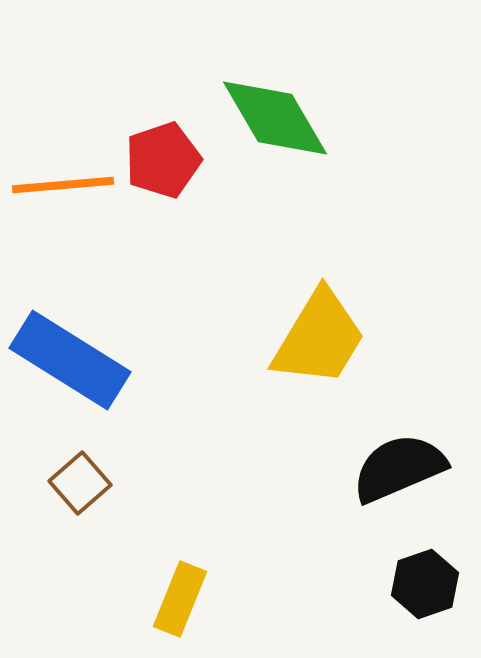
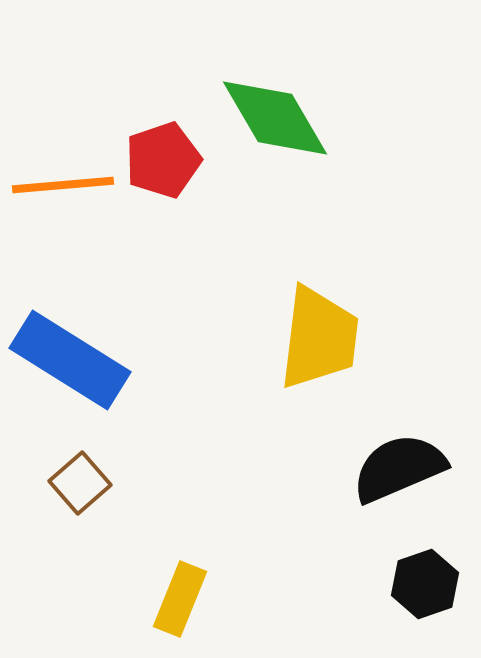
yellow trapezoid: rotated 24 degrees counterclockwise
